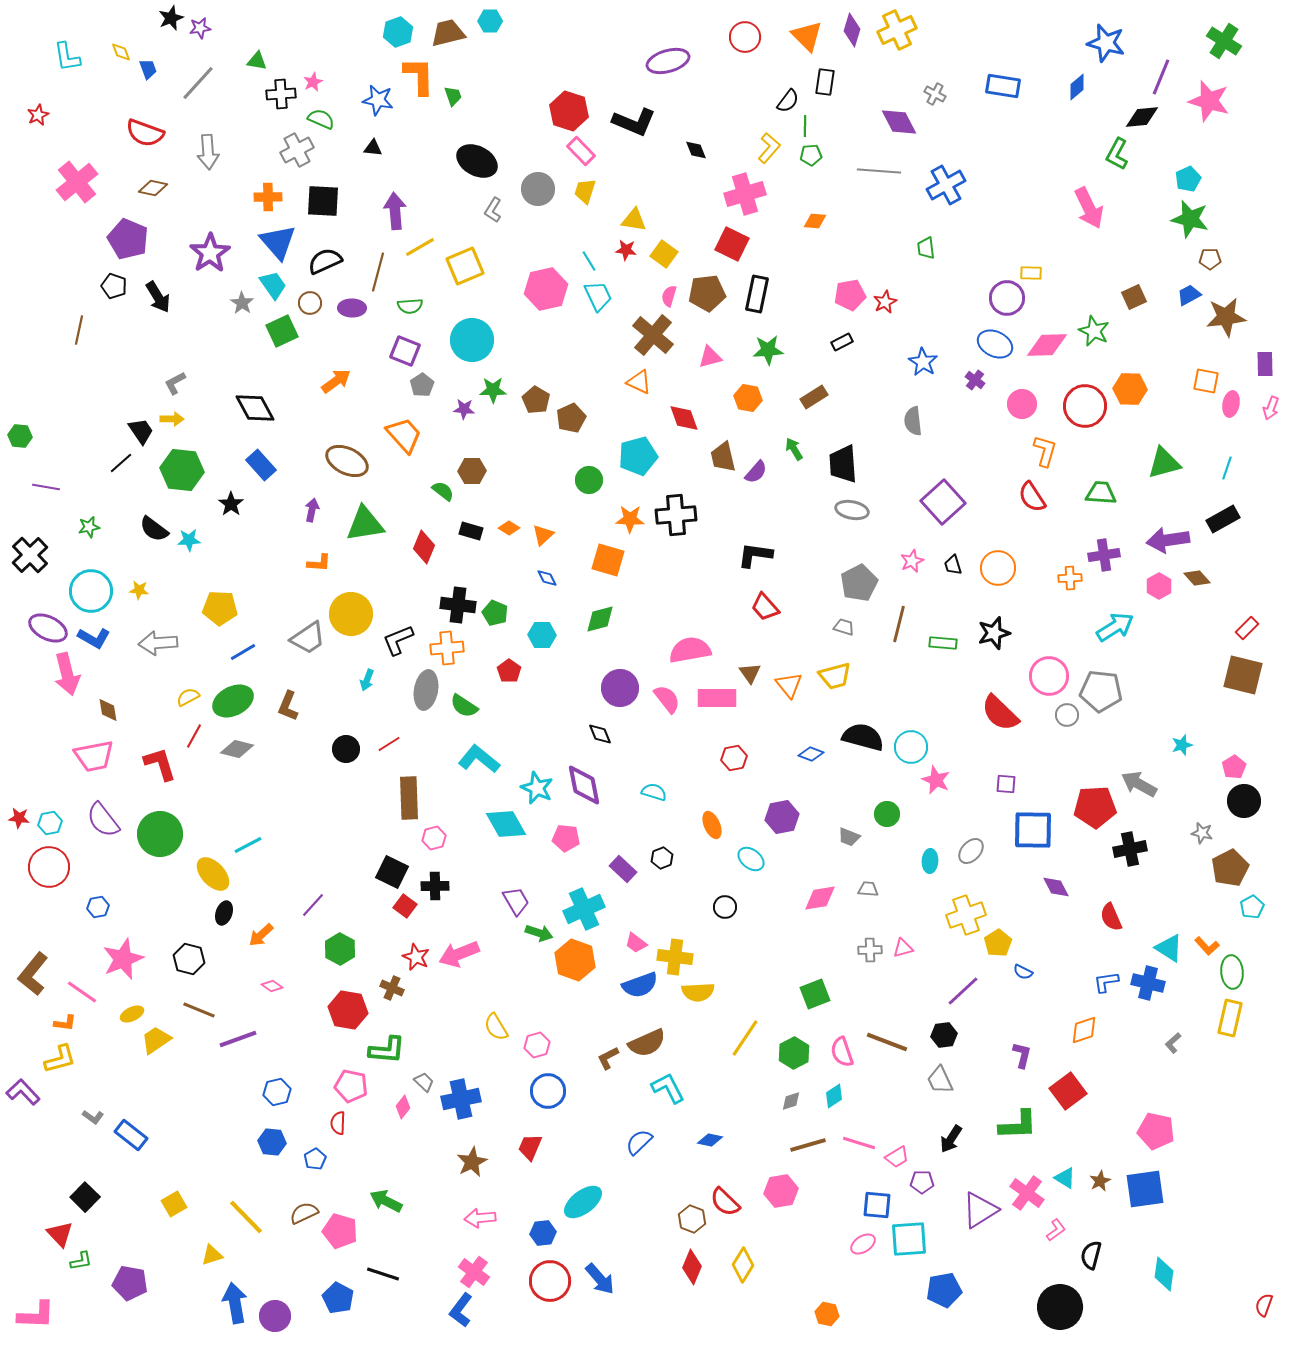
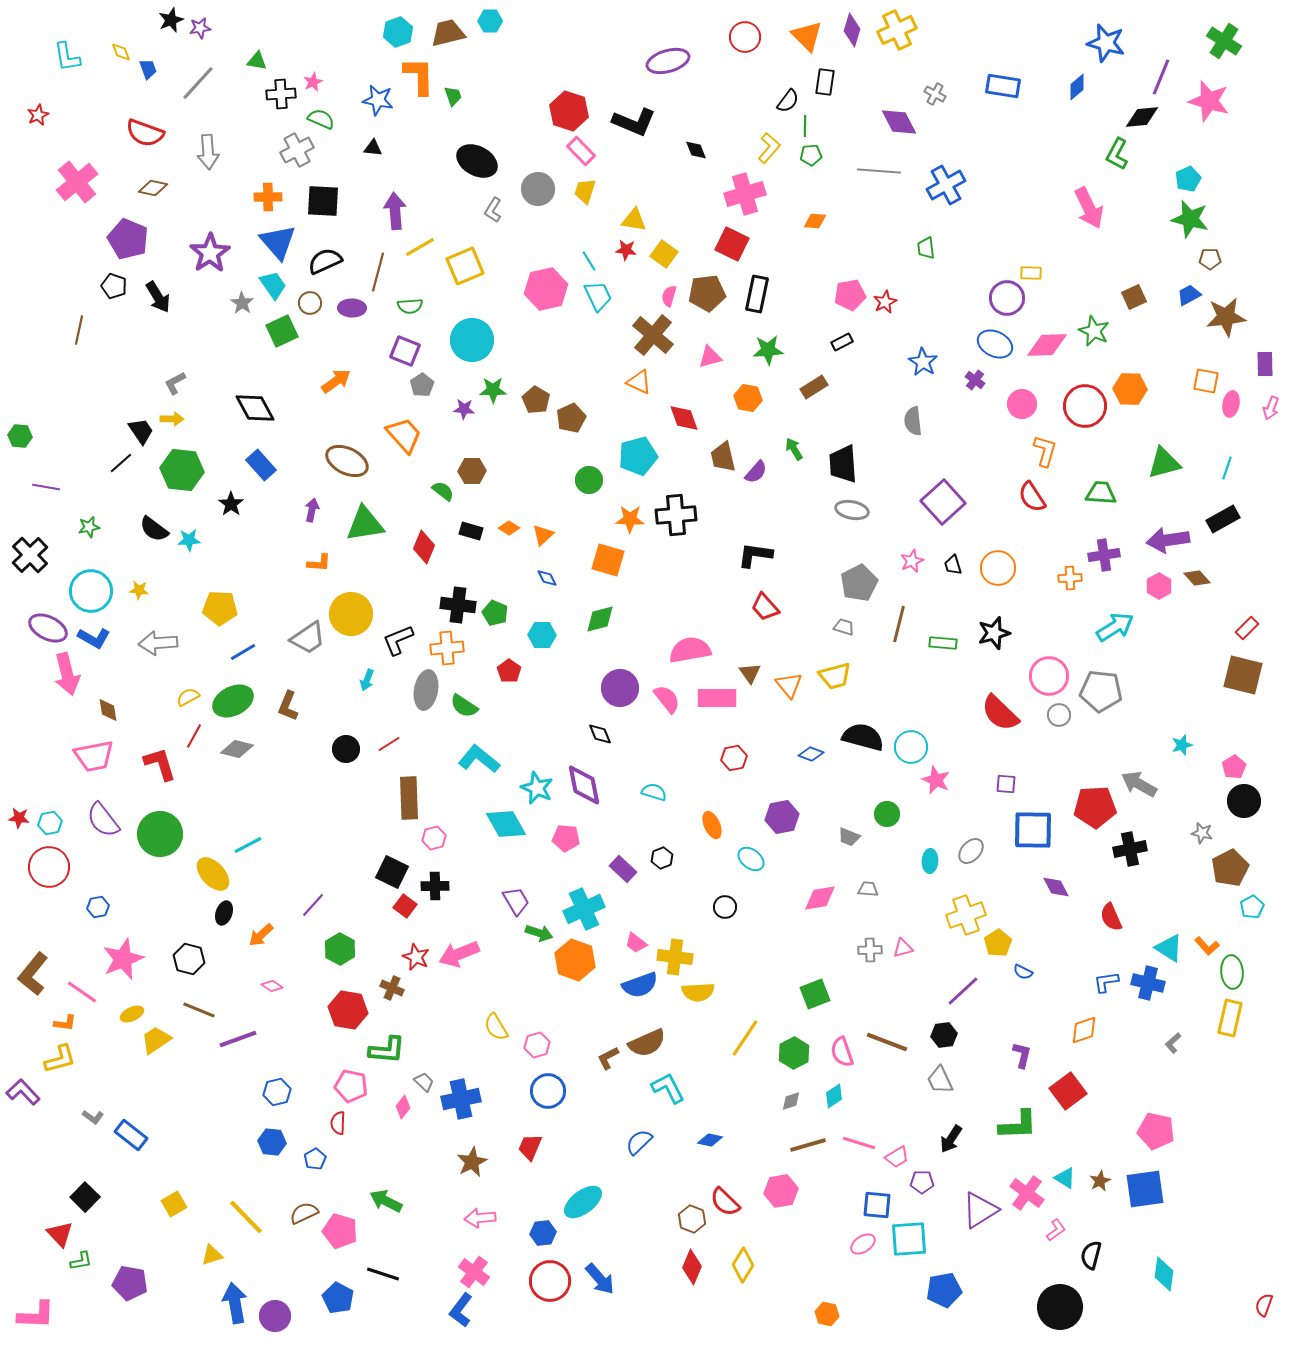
black star at (171, 18): moved 2 px down
brown rectangle at (814, 397): moved 10 px up
gray circle at (1067, 715): moved 8 px left
